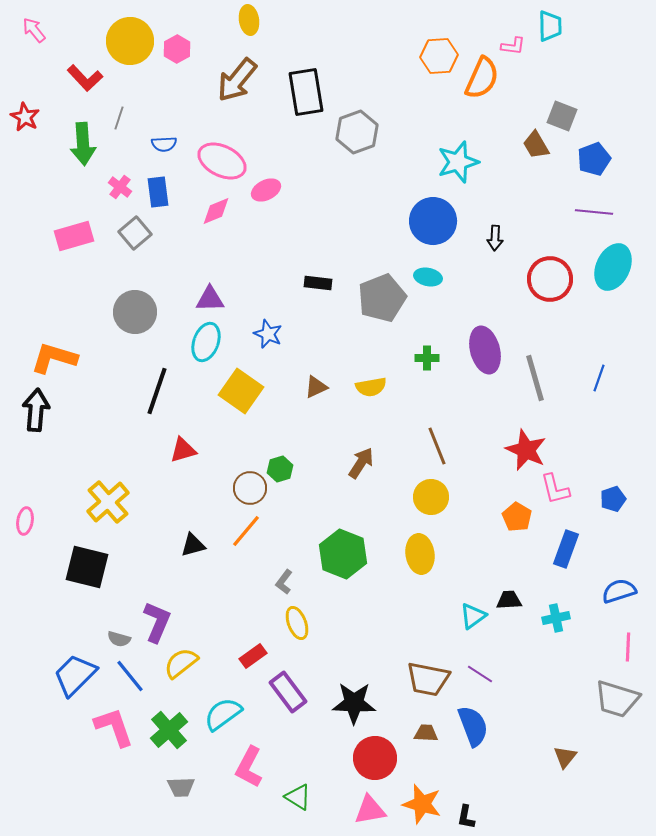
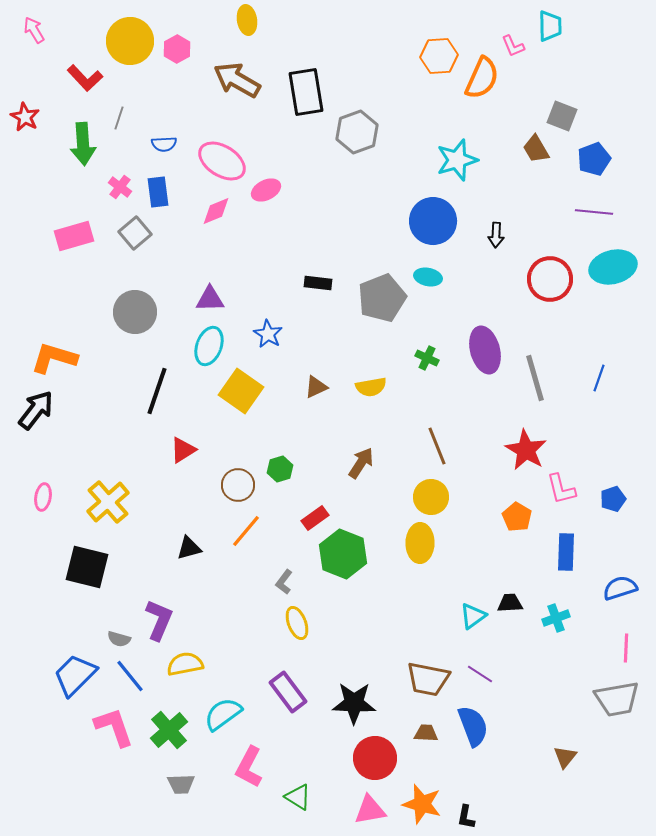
yellow ellipse at (249, 20): moved 2 px left
pink arrow at (34, 30): rotated 8 degrees clockwise
pink L-shape at (513, 46): rotated 60 degrees clockwise
brown arrow at (237, 80): rotated 81 degrees clockwise
brown trapezoid at (536, 145): moved 4 px down
pink ellipse at (222, 161): rotated 6 degrees clockwise
cyan star at (458, 162): moved 1 px left, 2 px up
black arrow at (495, 238): moved 1 px right, 3 px up
cyan ellipse at (613, 267): rotated 51 degrees clockwise
blue star at (268, 334): rotated 8 degrees clockwise
cyan ellipse at (206, 342): moved 3 px right, 4 px down
green cross at (427, 358): rotated 25 degrees clockwise
black arrow at (36, 410): rotated 33 degrees clockwise
red triangle at (183, 450): rotated 16 degrees counterclockwise
red star at (526, 450): rotated 6 degrees clockwise
brown circle at (250, 488): moved 12 px left, 3 px up
pink L-shape at (555, 489): moved 6 px right
pink ellipse at (25, 521): moved 18 px right, 24 px up
black triangle at (193, 545): moved 4 px left, 3 px down
blue rectangle at (566, 549): moved 3 px down; rotated 18 degrees counterclockwise
yellow ellipse at (420, 554): moved 11 px up; rotated 9 degrees clockwise
blue semicircle at (619, 591): moved 1 px right, 3 px up
black trapezoid at (509, 600): moved 1 px right, 3 px down
cyan cross at (556, 618): rotated 8 degrees counterclockwise
purple L-shape at (157, 622): moved 2 px right, 2 px up
pink line at (628, 647): moved 2 px left, 1 px down
red rectangle at (253, 656): moved 62 px right, 138 px up
yellow semicircle at (181, 663): moved 4 px right, 1 px down; rotated 27 degrees clockwise
gray trapezoid at (617, 699): rotated 27 degrees counterclockwise
gray trapezoid at (181, 787): moved 3 px up
